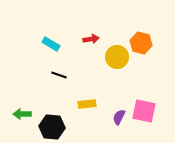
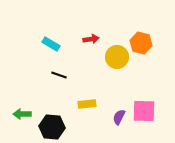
pink square: rotated 10 degrees counterclockwise
